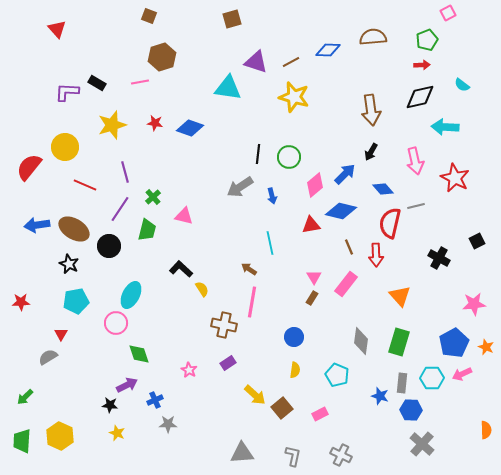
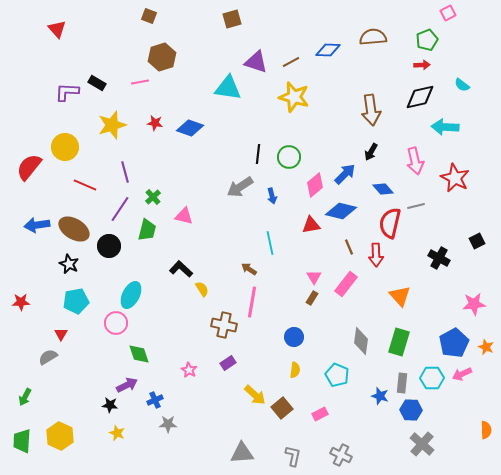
green arrow at (25, 397): rotated 18 degrees counterclockwise
